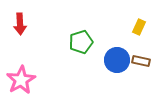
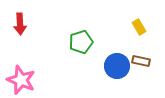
yellow rectangle: rotated 56 degrees counterclockwise
blue circle: moved 6 px down
pink star: rotated 20 degrees counterclockwise
